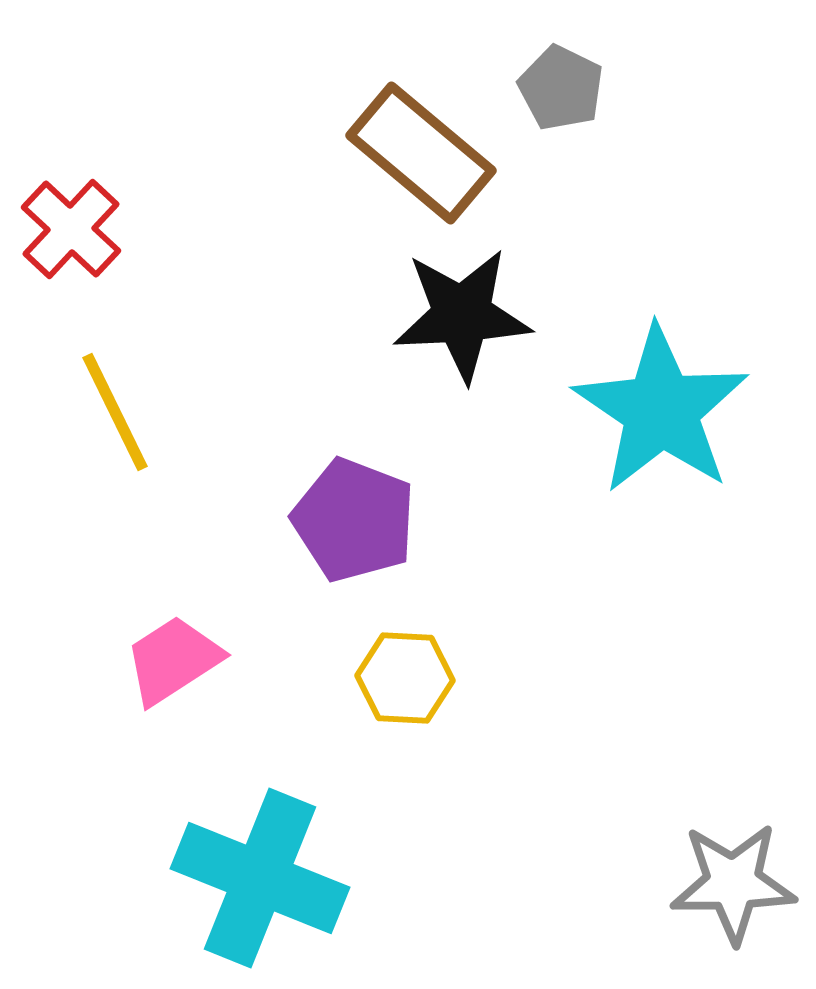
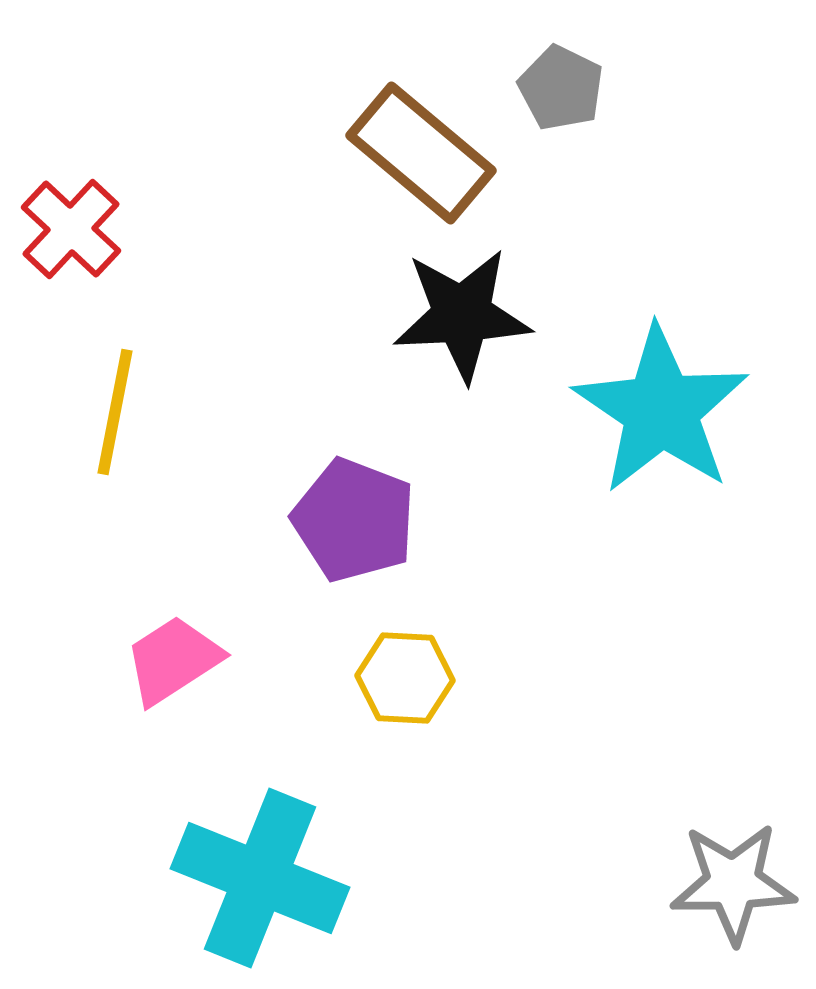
yellow line: rotated 37 degrees clockwise
